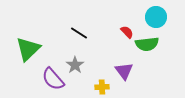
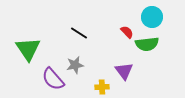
cyan circle: moved 4 px left
green triangle: rotated 20 degrees counterclockwise
gray star: rotated 24 degrees clockwise
